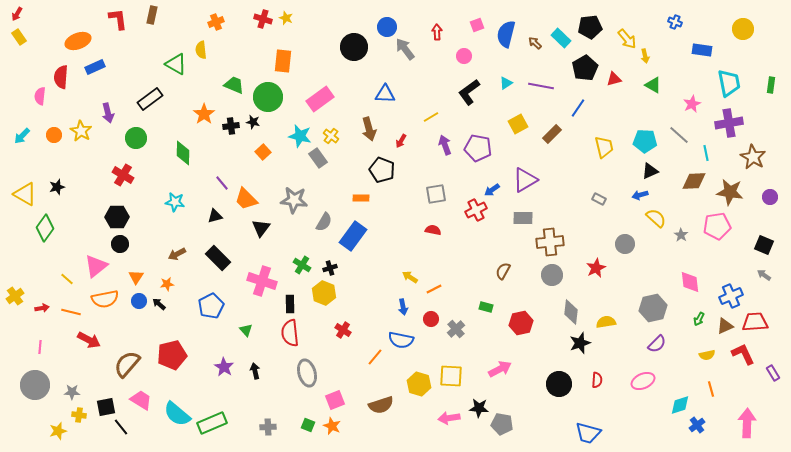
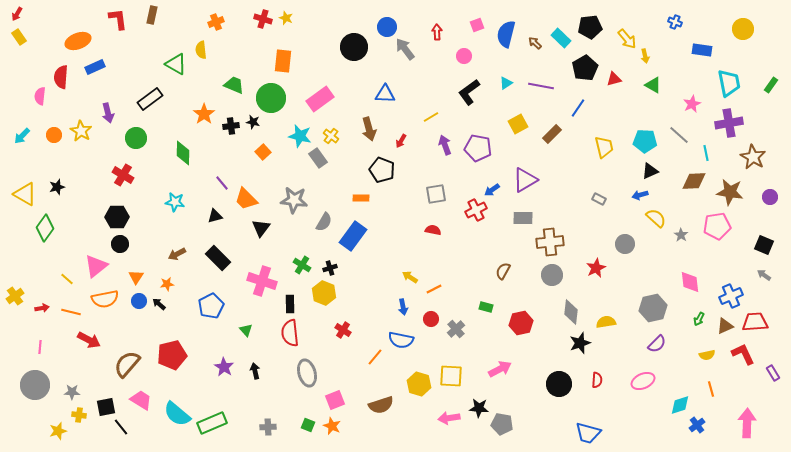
green rectangle at (771, 85): rotated 28 degrees clockwise
green circle at (268, 97): moved 3 px right, 1 px down
